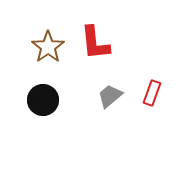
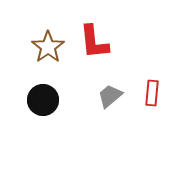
red L-shape: moved 1 px left, 1 px up
red rectangle: rotated 15 degrees counterclockwise
